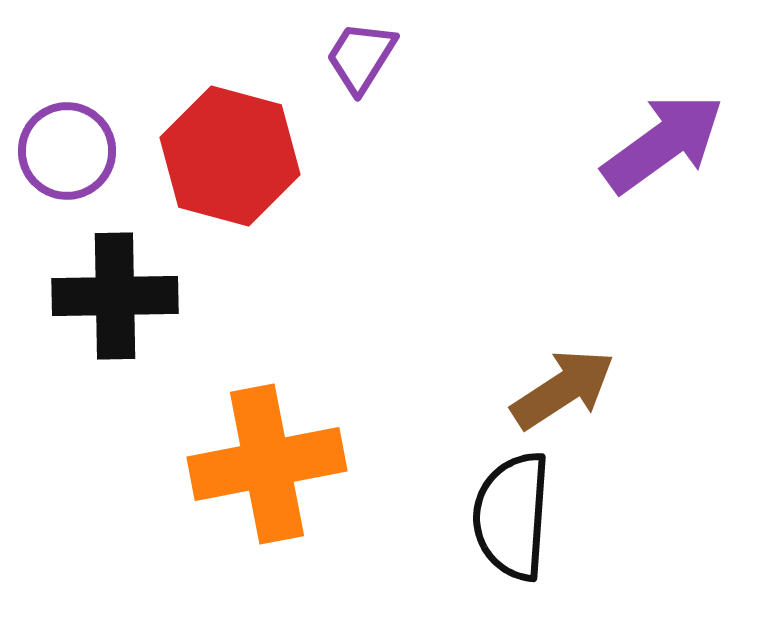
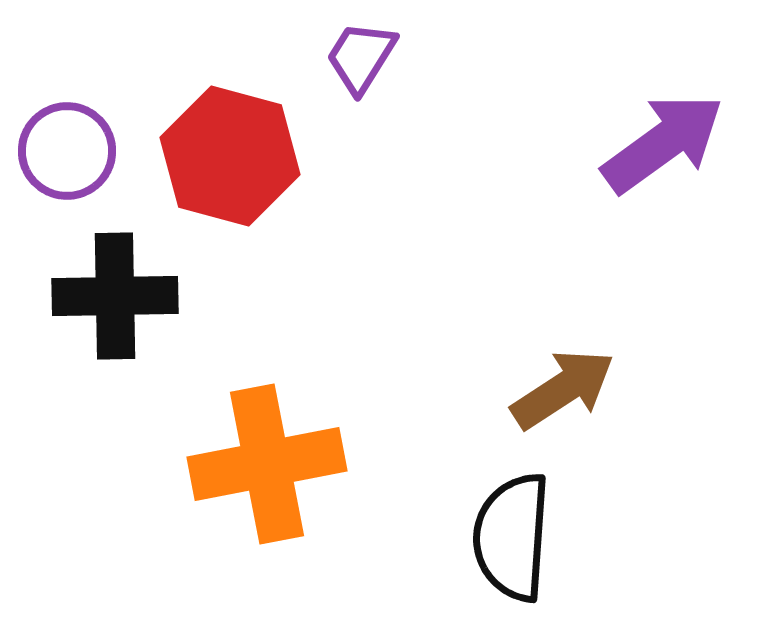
black semicircle: moved 21 px down
